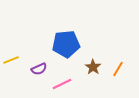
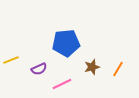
blue pentagon: moved 1 px up
brown star: moved 1 px left; rotated 21 degrees clockwise
